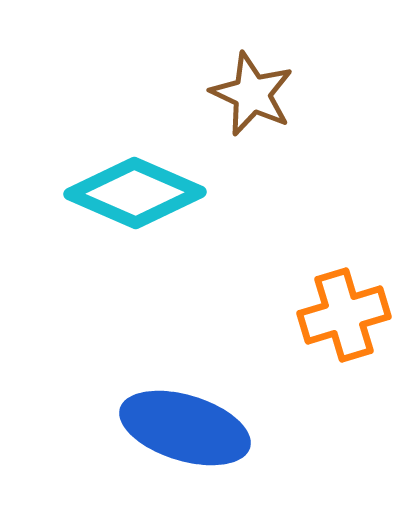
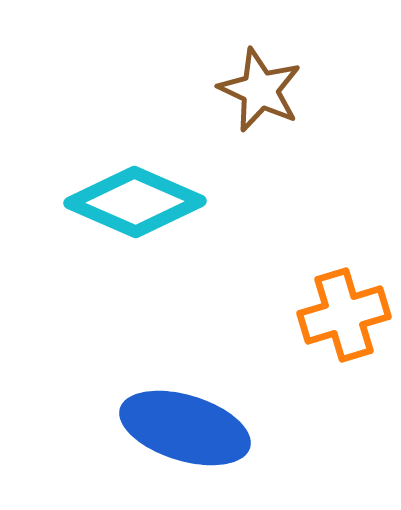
brown star: moved 8 px right, 4 px up
cyan diamond: moved 9 px down
